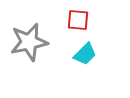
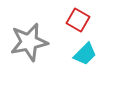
red square: rotated 25 degrees clockwise
